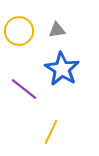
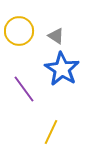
gray triangle: moved 1 px left, 6 px down; rotated 42 degrees clockwise
purple line: rotated 16 degrees clockwise
